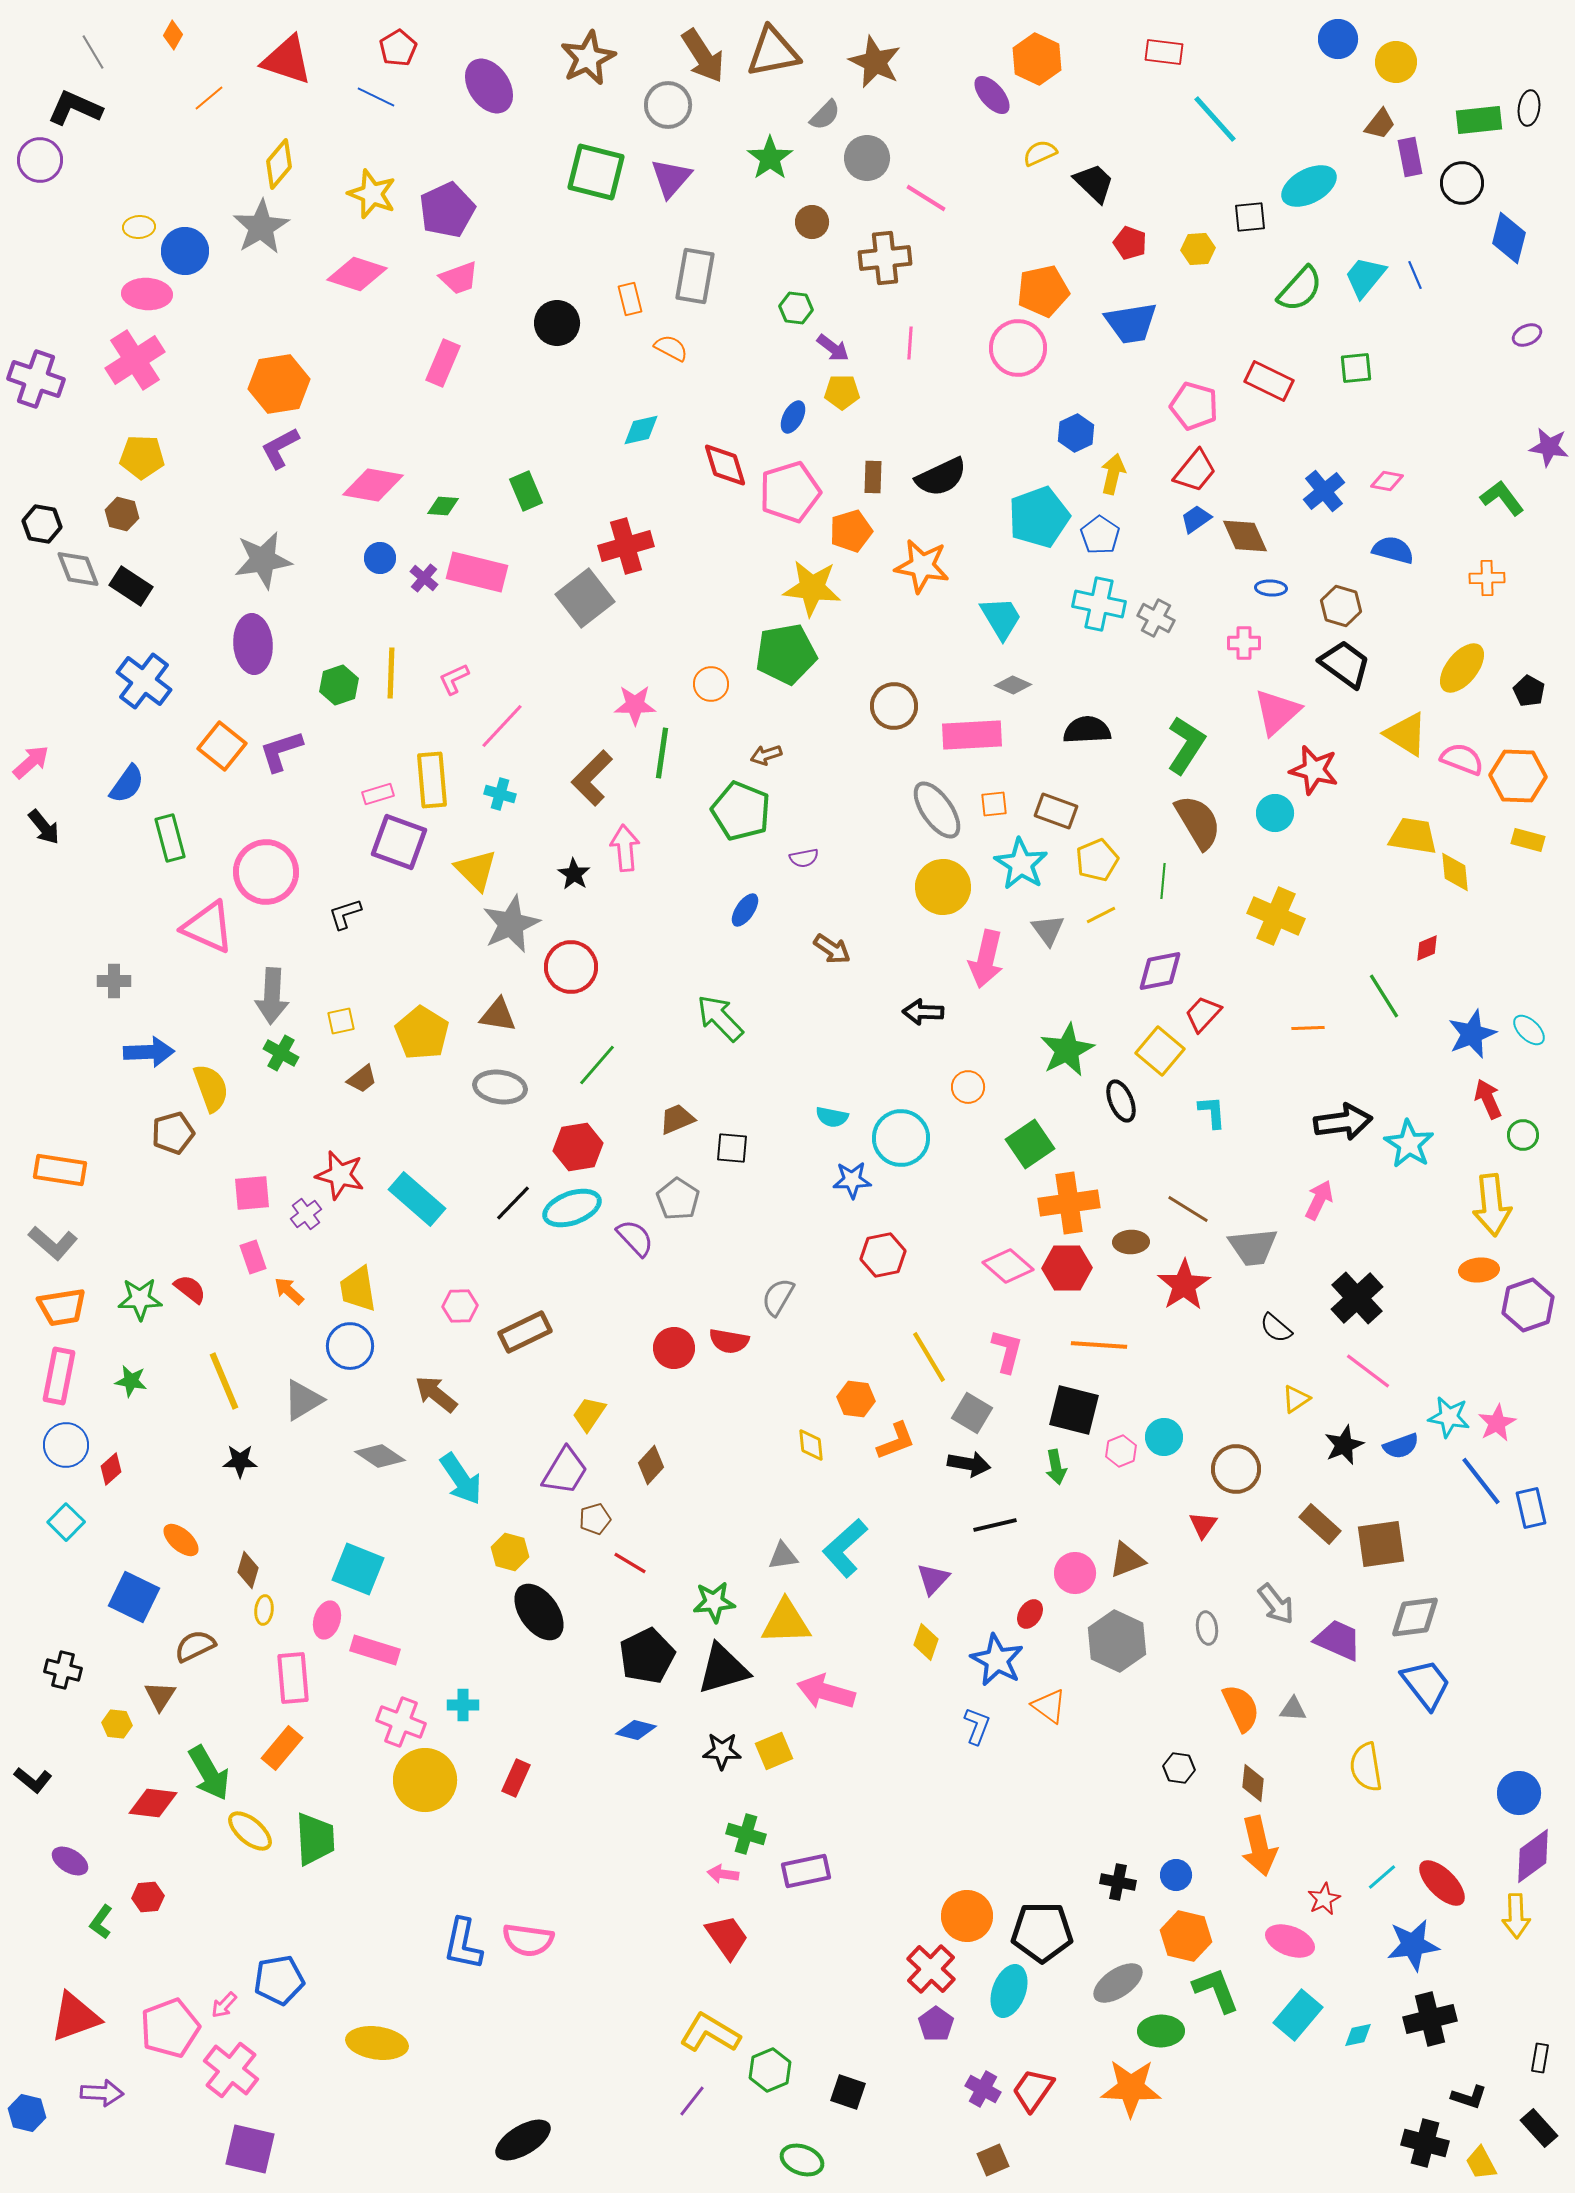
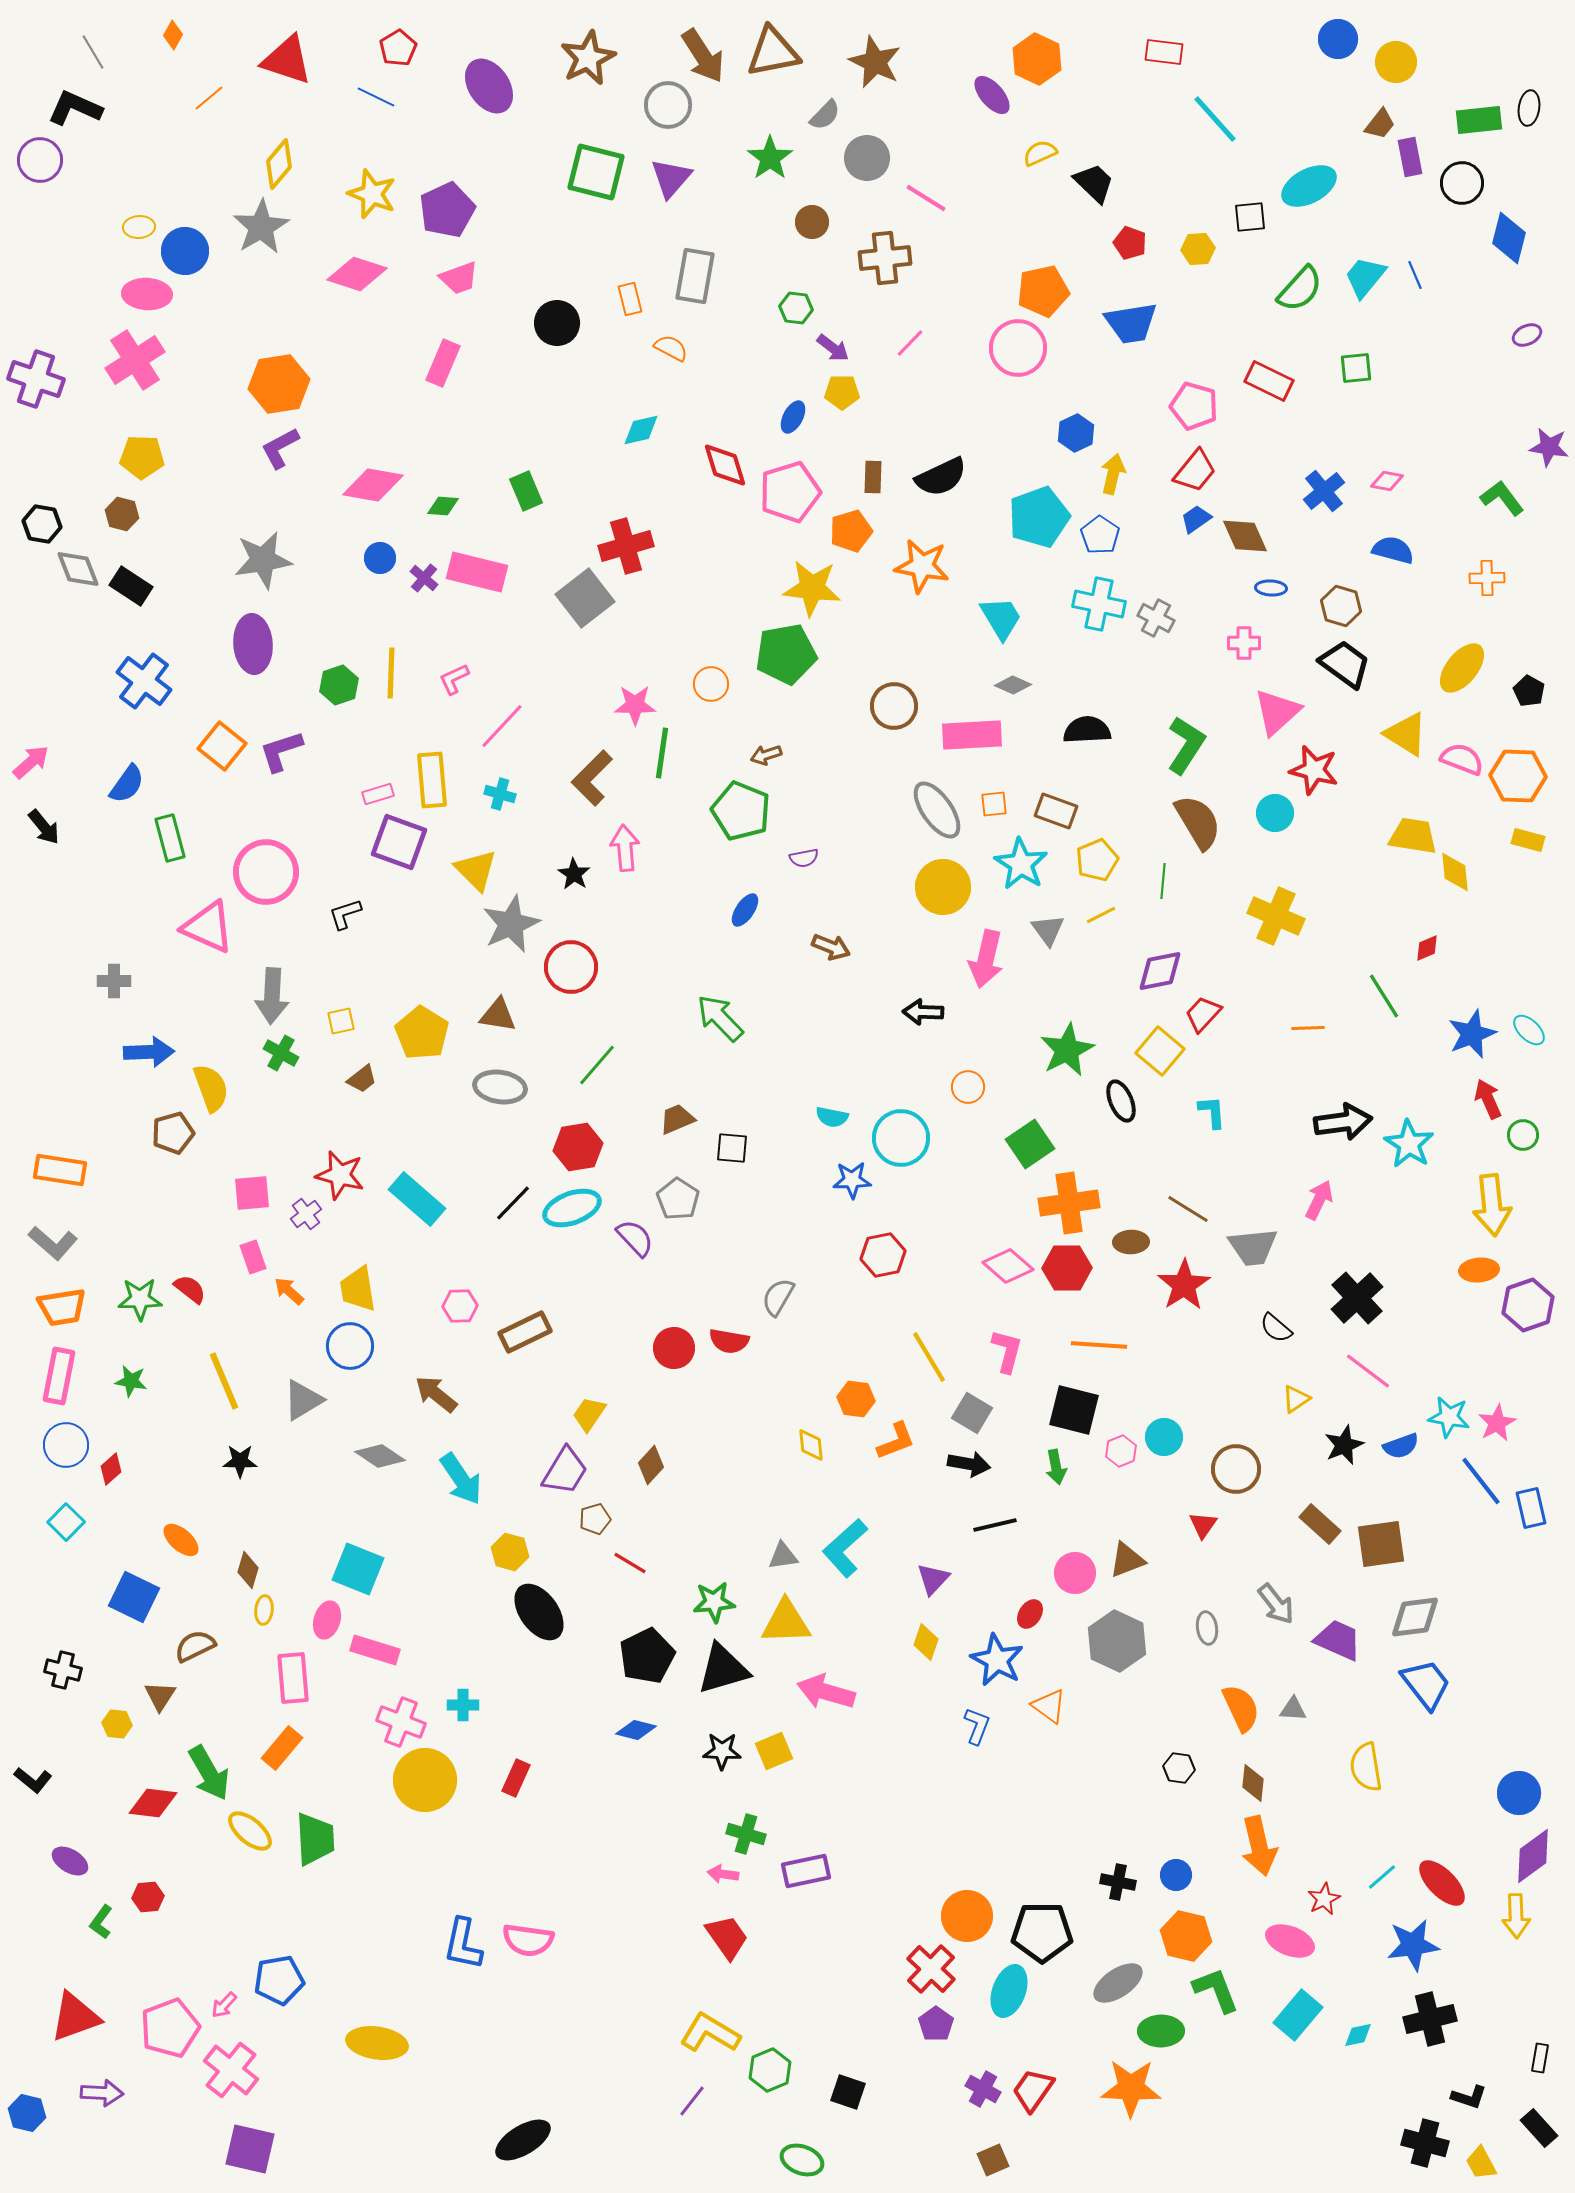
pink line at (910, 343): rotated 40 degrees clockwise
brown arrow at (832, 949): moved 1 px left, 2 px up; rotated 12 degrees counterclockwise
